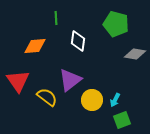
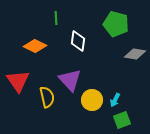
orange diamond: rotated 30 degrees clockwise
purple triangle: rotated 35 degrees counterclockwise
yellow semicircle: rotated 40 degrees clockwise
